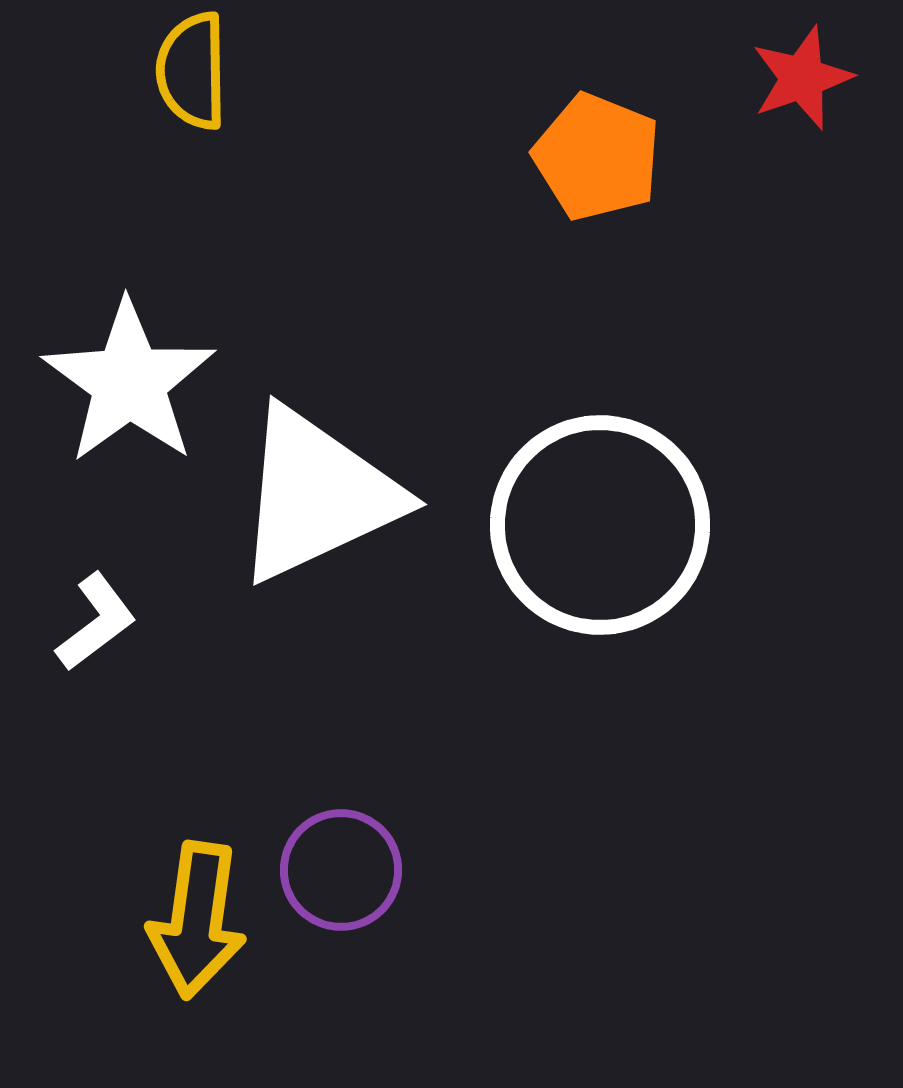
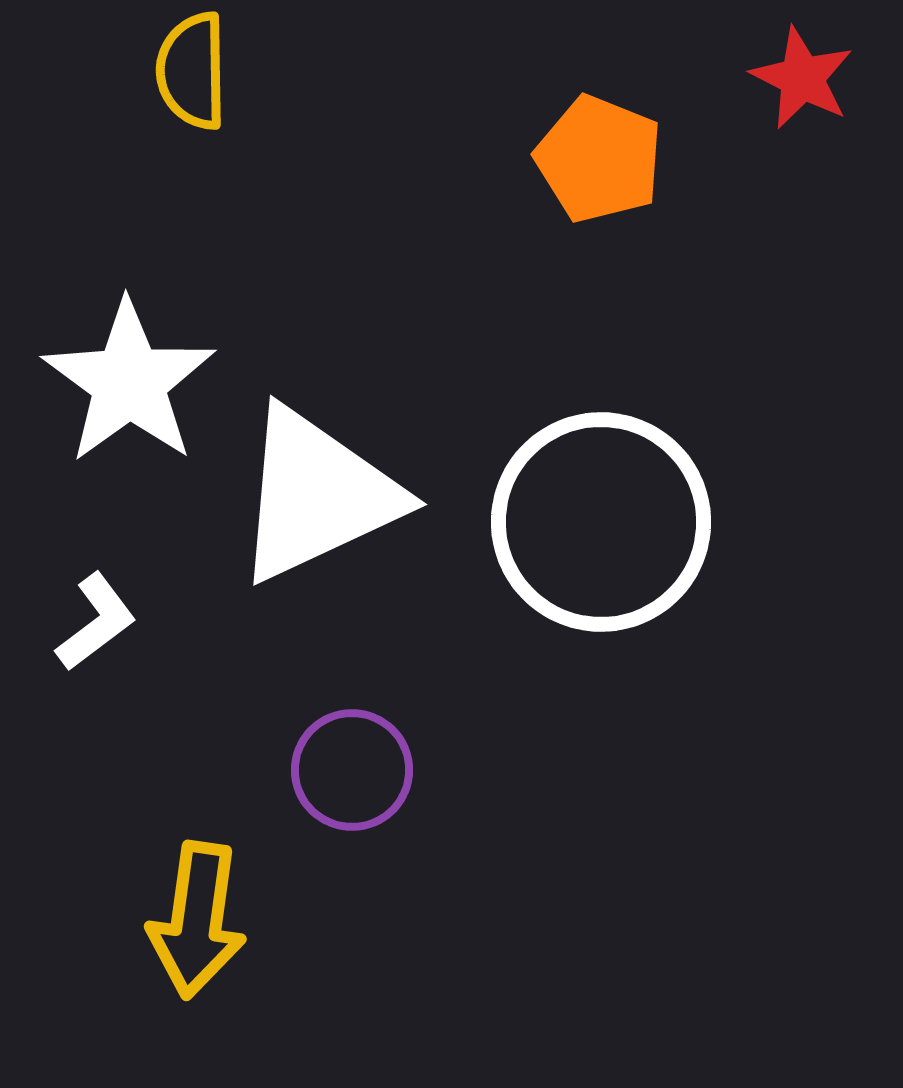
red star: rotated 26 degrees counterclockwise
orange pentagon: moved 2 px right, 2 px down
white circle: moved 1 px right, 3 px up
purple circle: moved 11 px right, 100 px up
